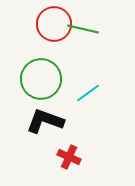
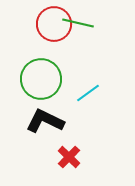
green line: moved 5 px left, 6 px up
black L-shape: rotated 6 degrees clockwise
red cross: rotated 20 degrees clockwise
